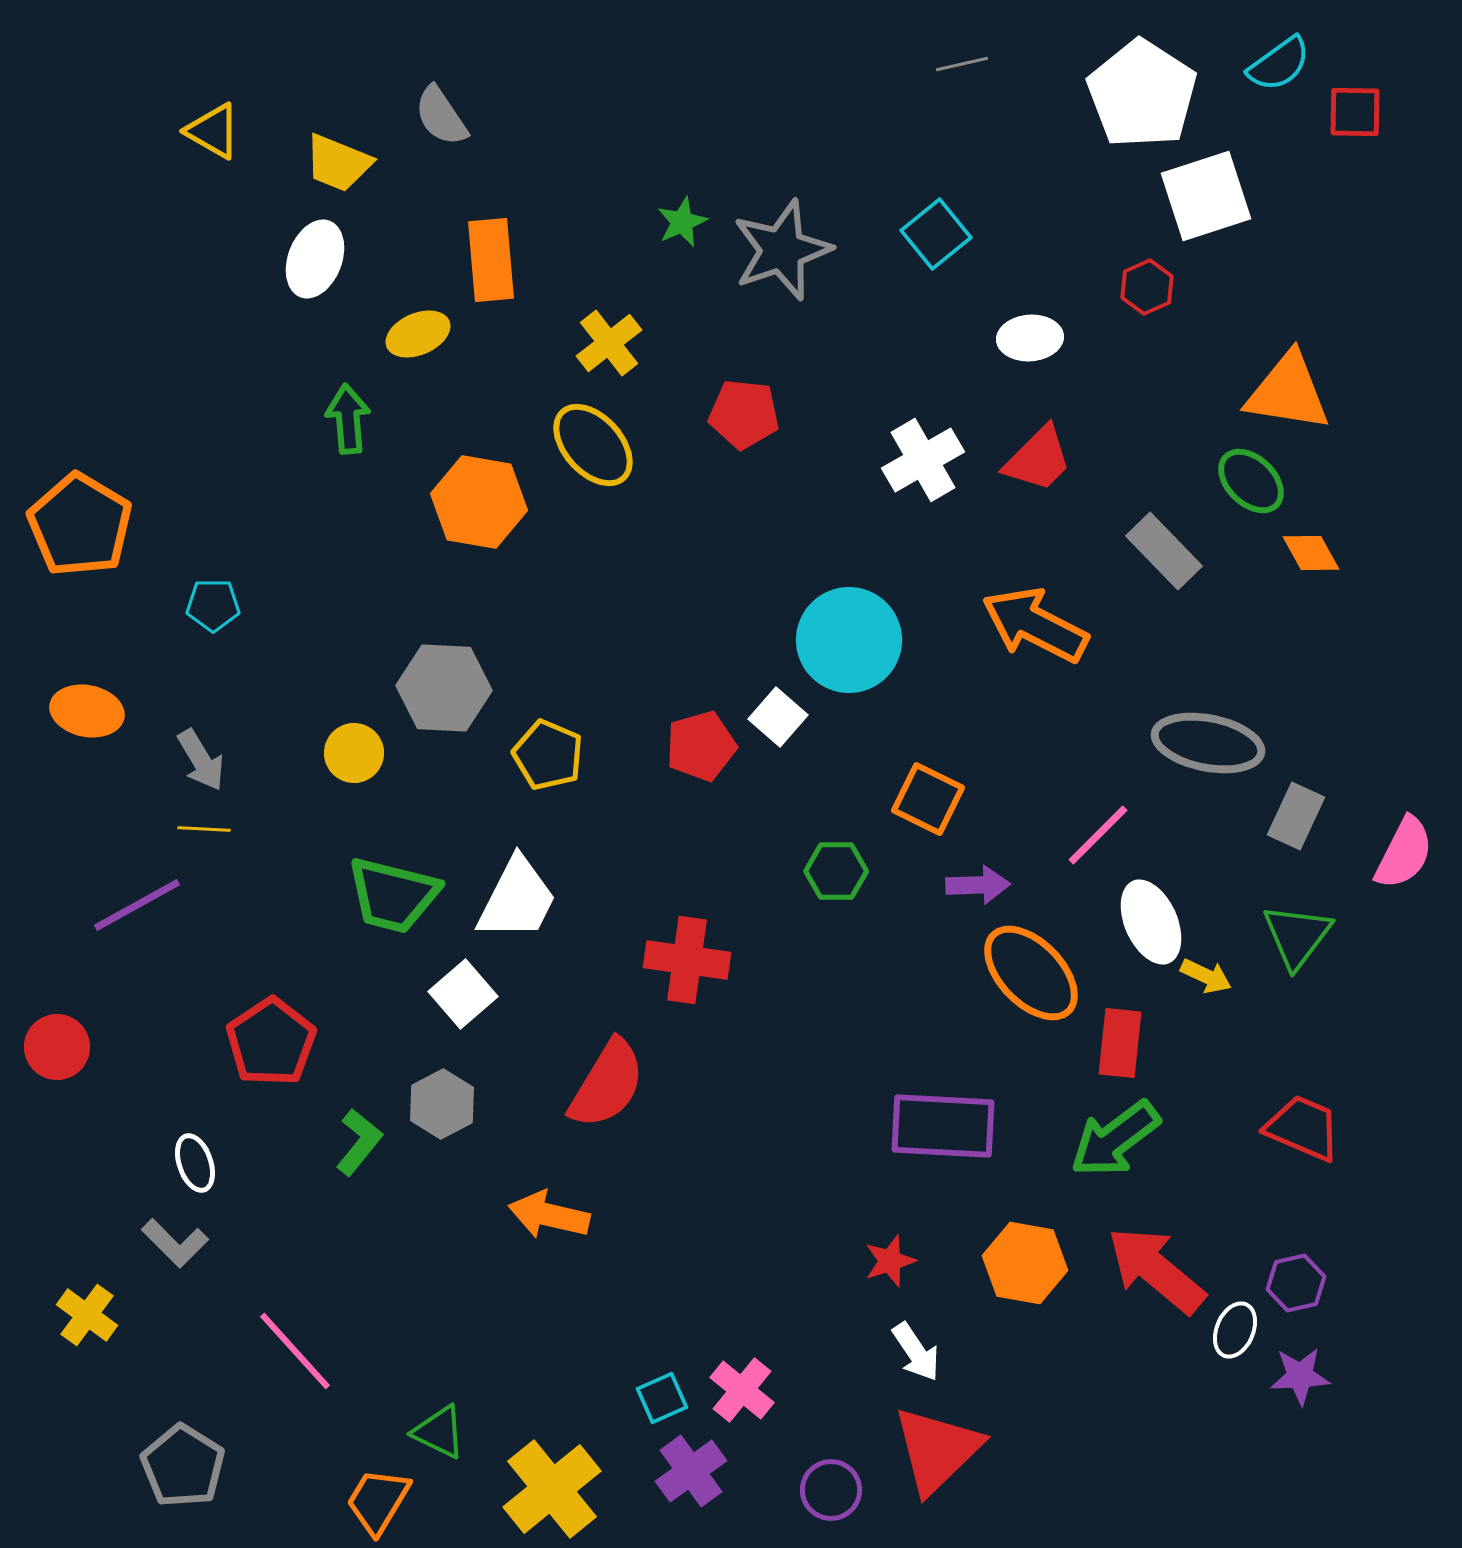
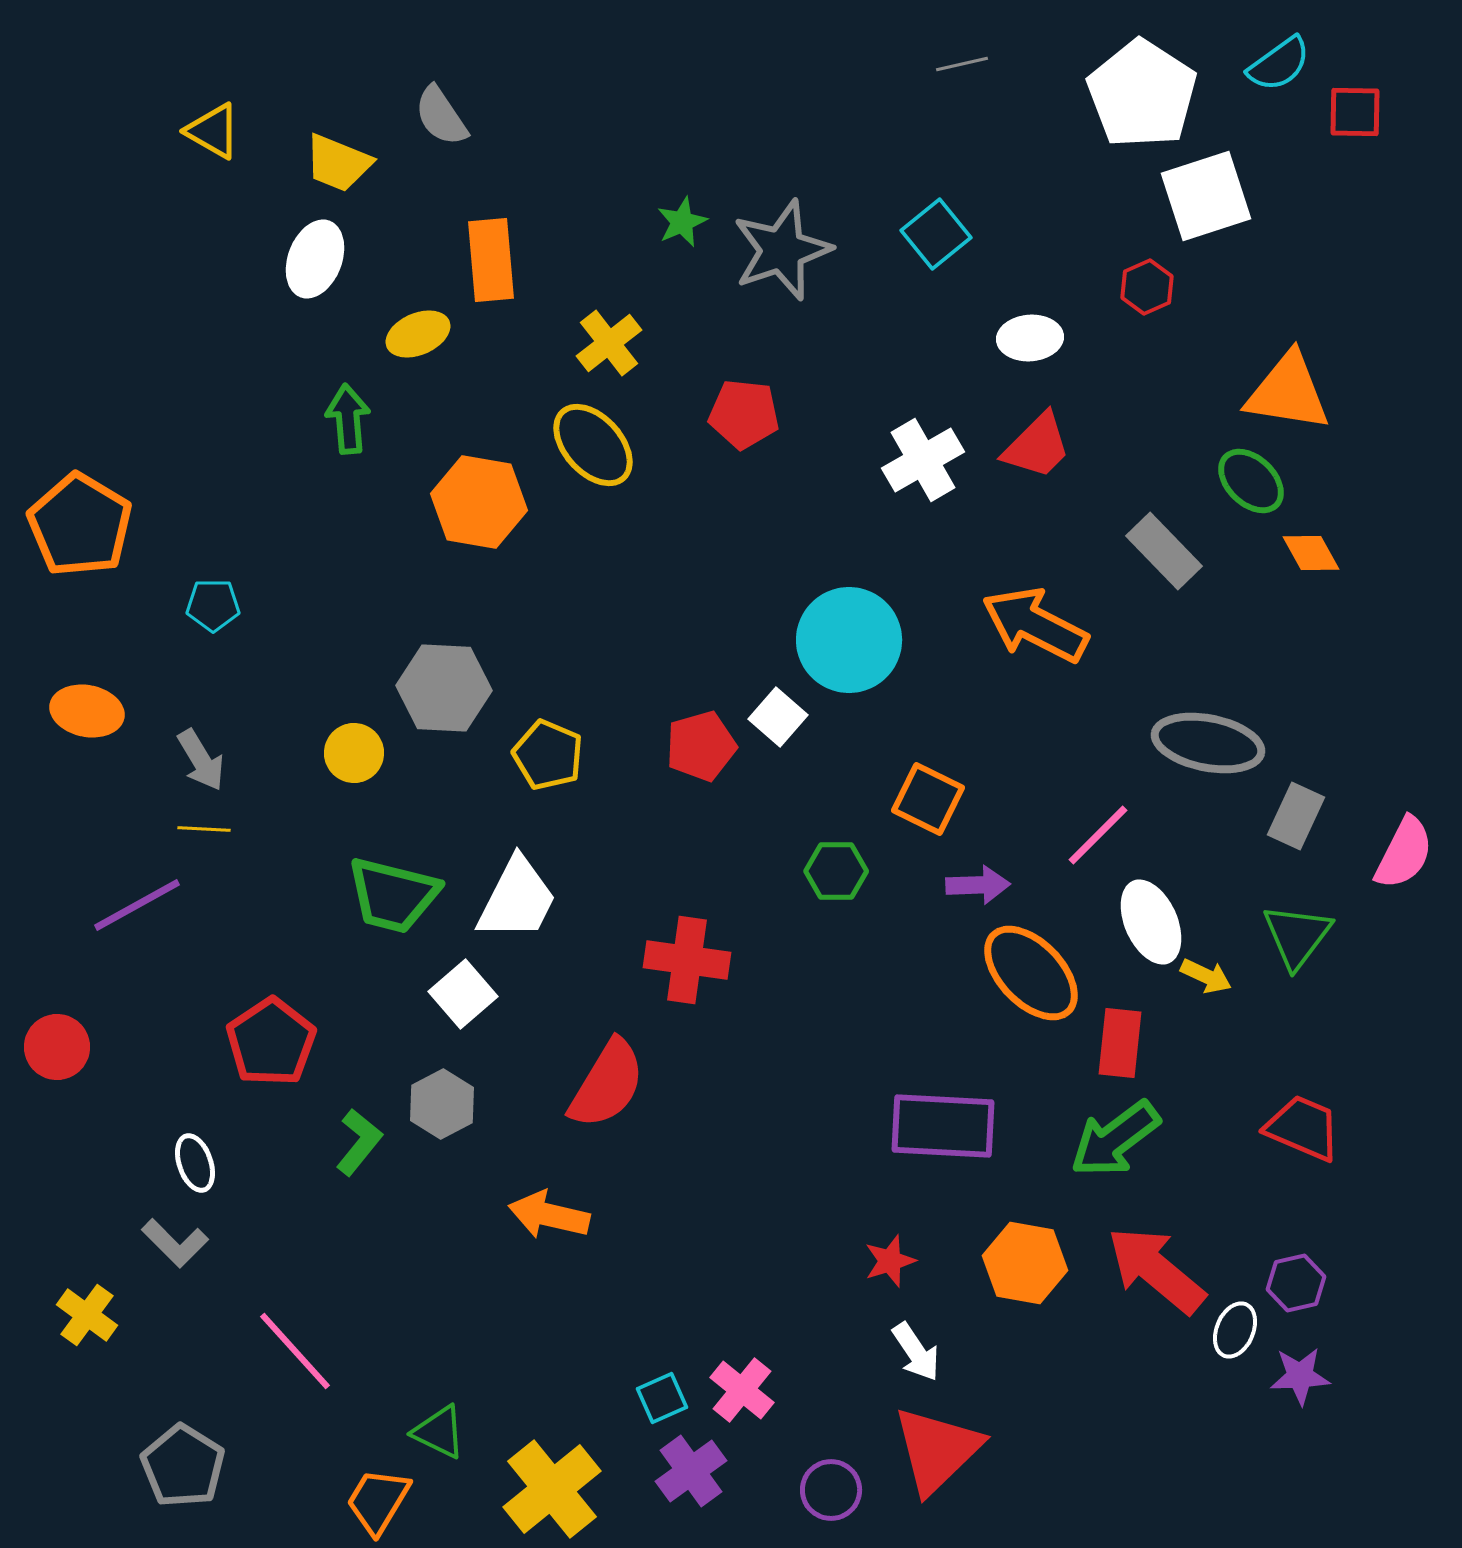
red trapezoid at (1038, 459): moved 1 px left, 13 px up
